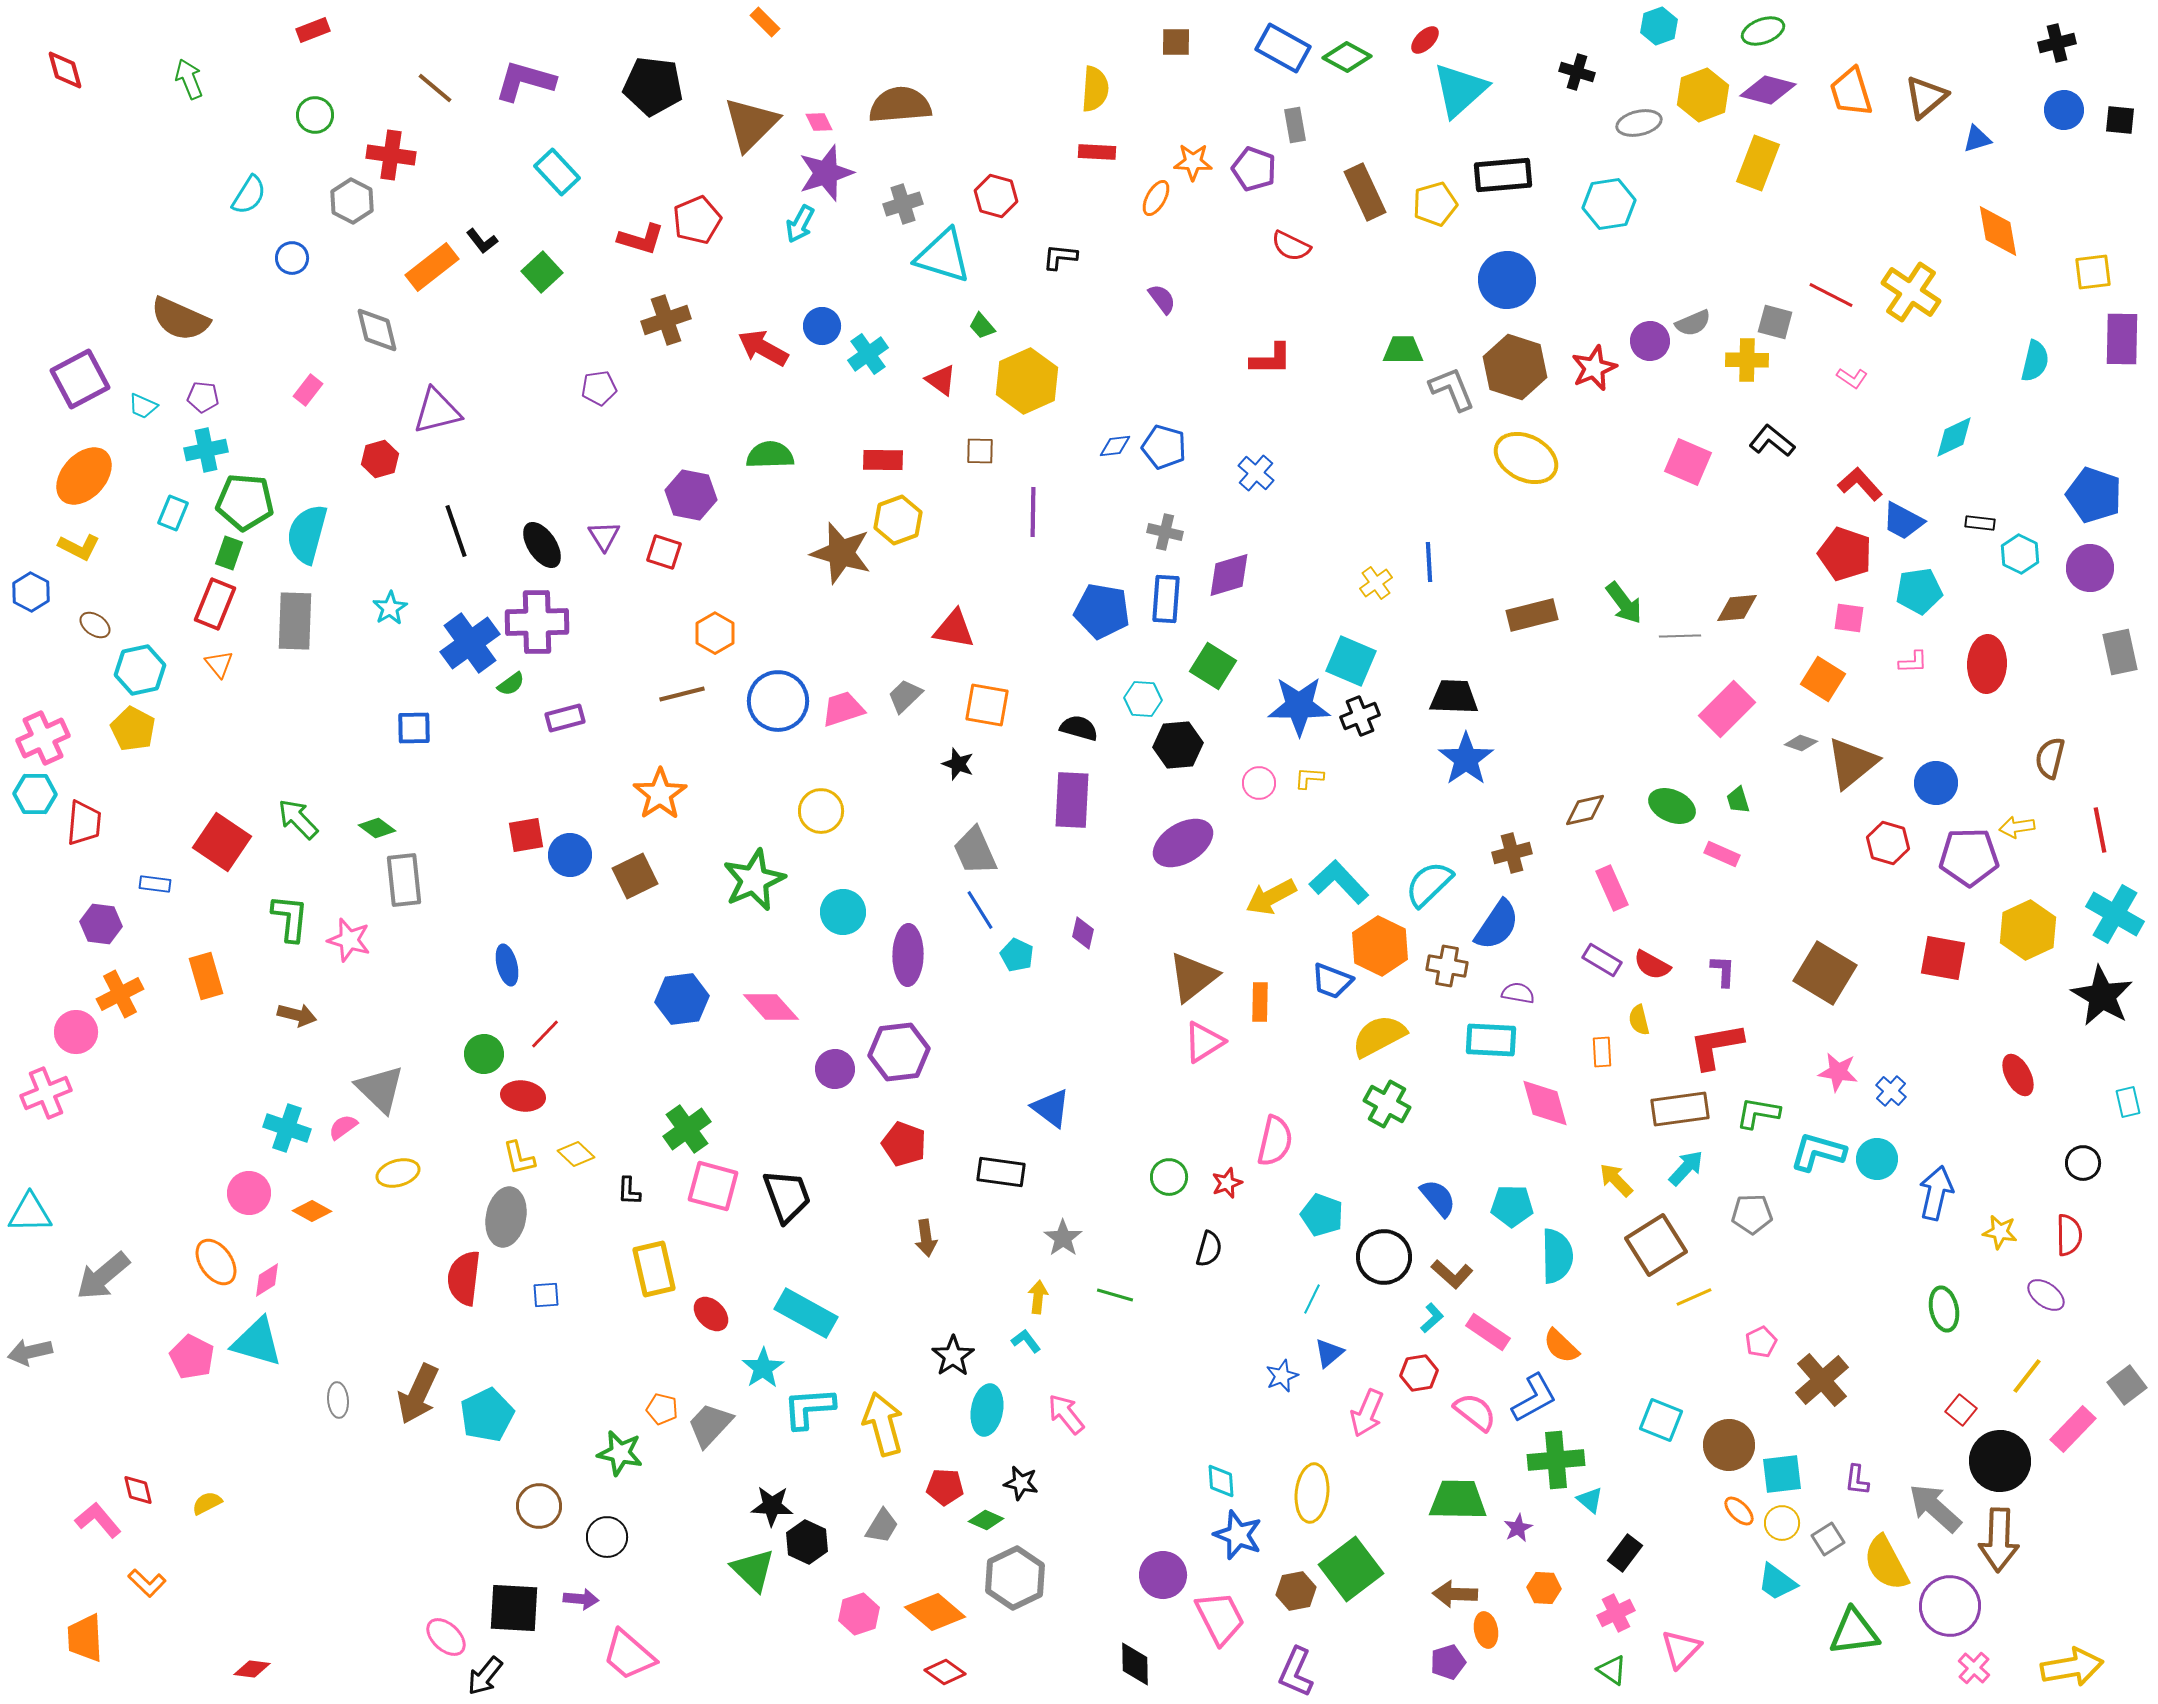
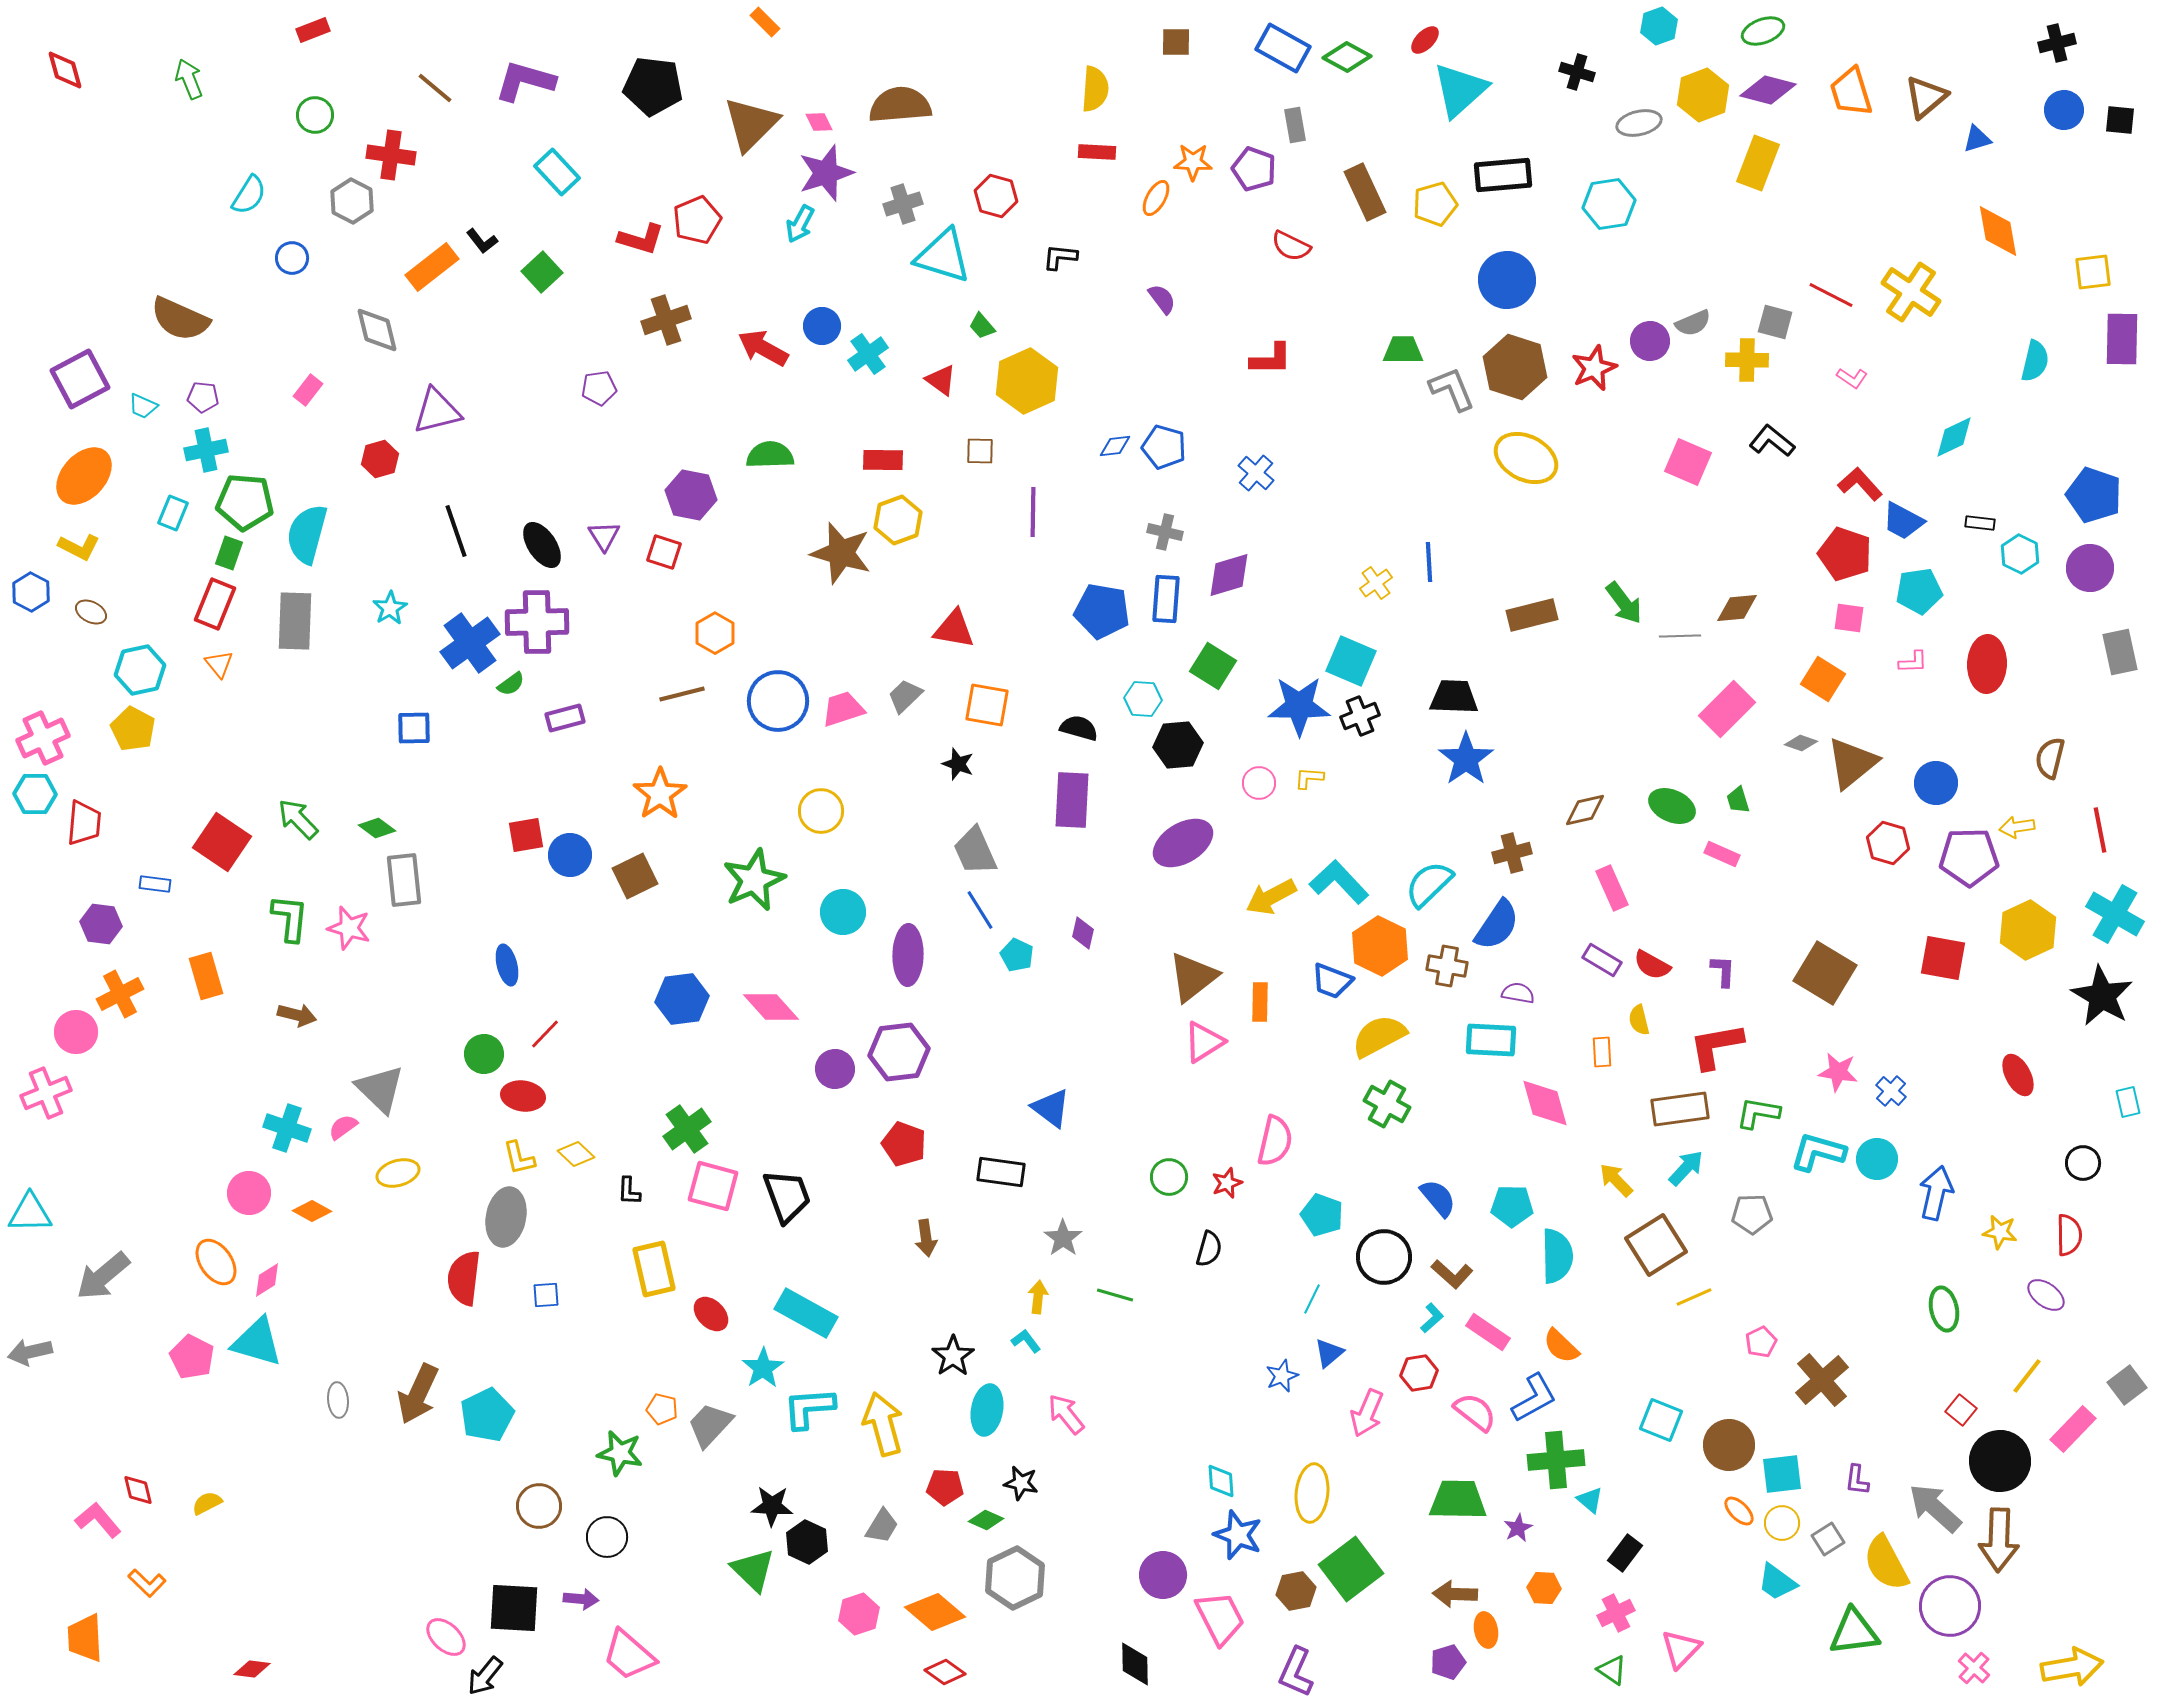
brown ellipse at (95, 625): moved 4 px left, 13 px up; rotated 8 degrees counterclockwise
pink star at (349, 940): moved 12 px up
